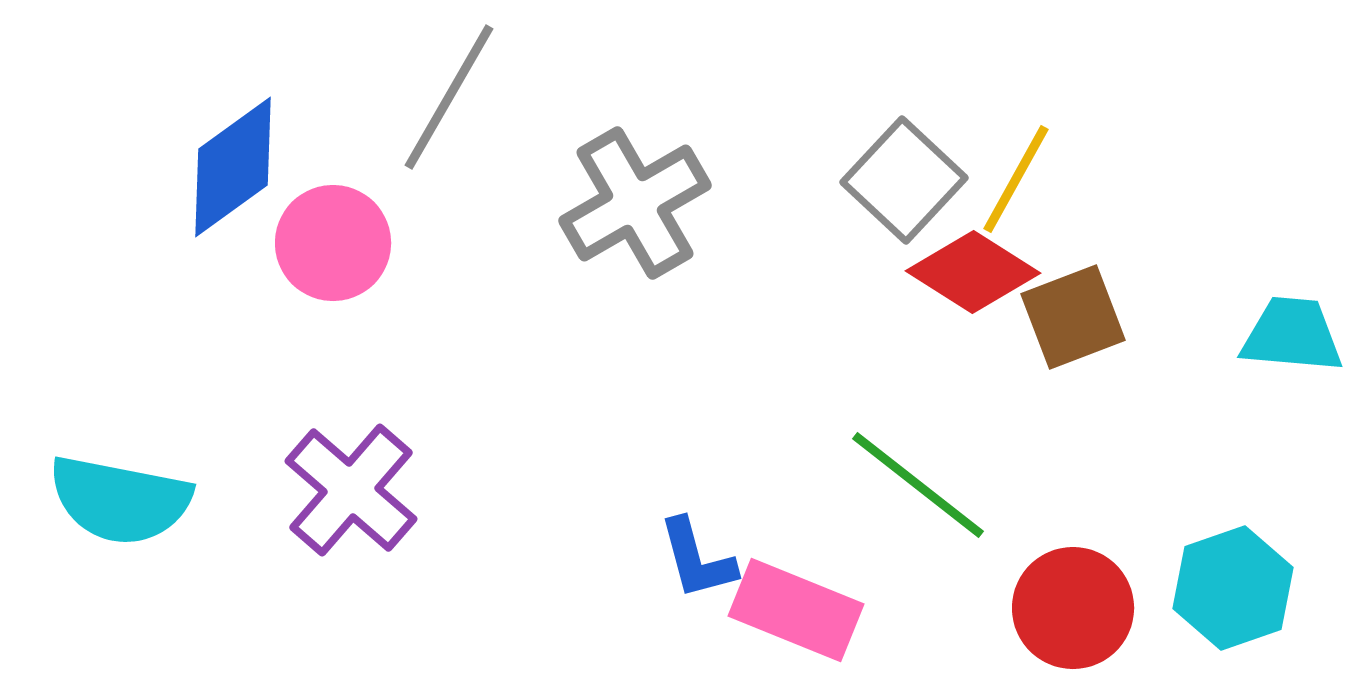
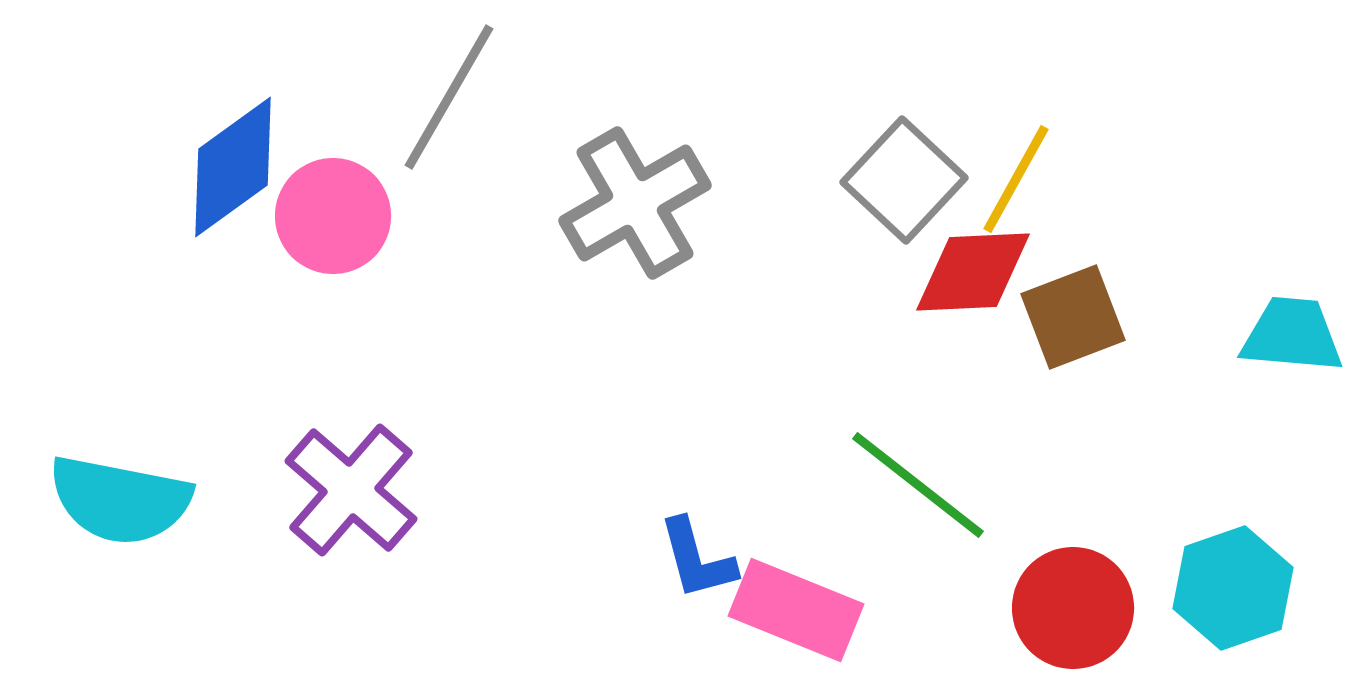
pink circle: moved 27 px up
red diamond: rotated 35 degrees counterclockwise
